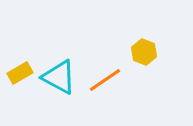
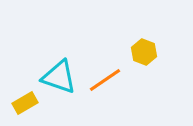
yellow rectangle: moved 5 px right, 30 px down
cyan triangle: rotated 9 degrees counterclockwise
